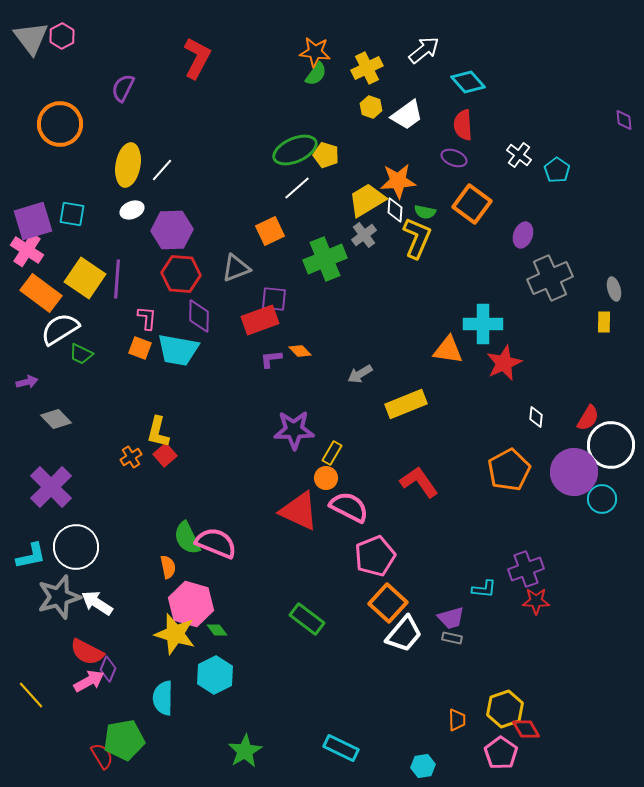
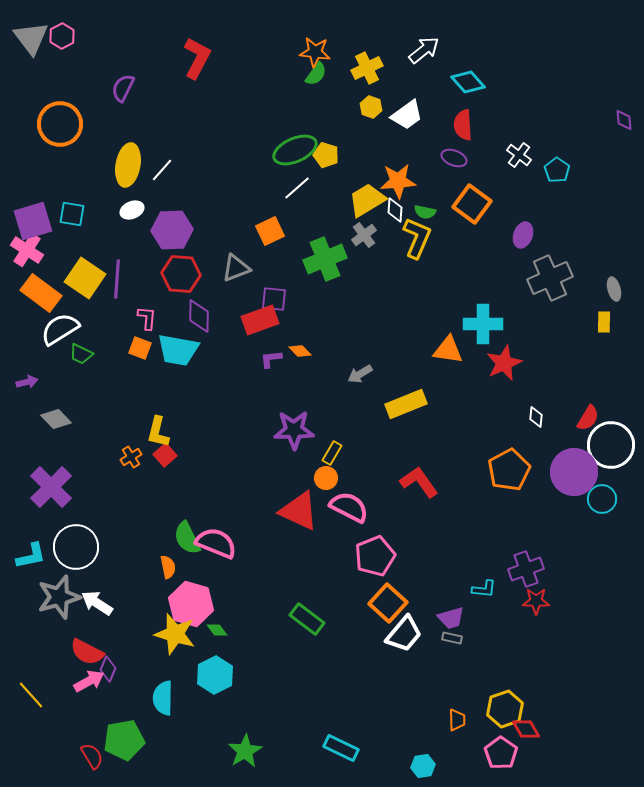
red semicircle at (102, 756): moved 10 px left
